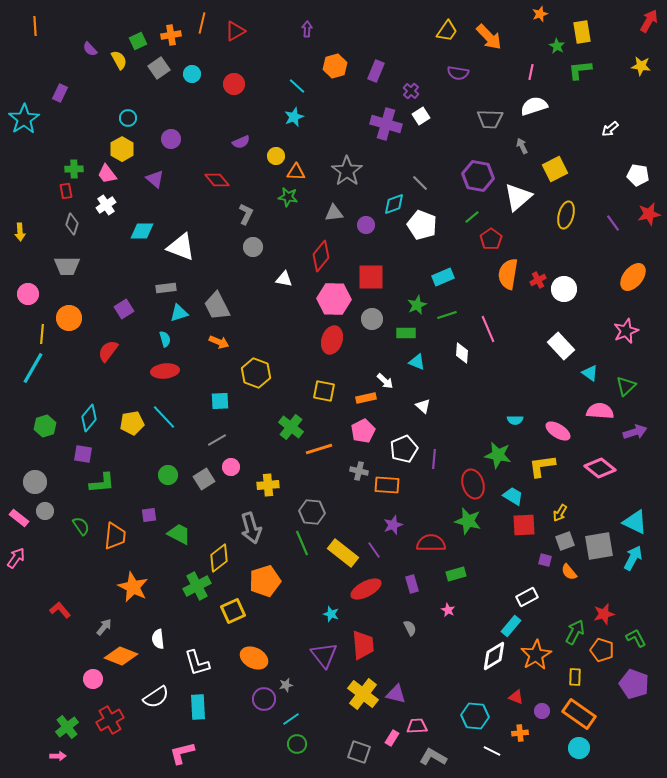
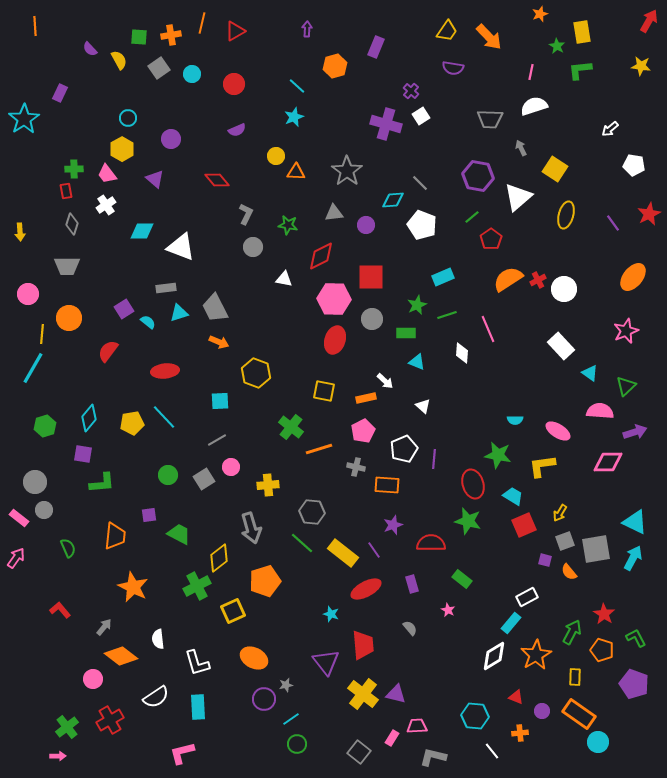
green square at (138, 41): moved 1 px right, 4 px up; rotated 30 degrees clockwise
purple rectangle at (376, 71): moved 24 px up
purple semicircle at (458, 73): moved 5 px left, 5 px up
purple semicircle at (241, 142): moved 4 px left, 12 px up
gray arrow at (522, 146): moved 1 px left, 2 px down
yellow square at (555, 169): rotated 30 degrees counterclockwise
white pentagon at (638, 175): moved 4 px left, 10 px up
green star at (288, 197): moved 28 px down
cyan diamond at (394, 204): moved 1 px left, 4 px up; rotated 15 degrees clockwise
red star at (649, 214): rotated 15 degrees counterclockwise
red diamond at (321, 256): rotated 24 degrees clockwise
orange semicircle at (508, 274): moved 5 px down; rotated 48 degrees clockwise
gray trapezoid at (217, 306): moved 2 px left, 2 px down
cyan semicircle at (165, 339): moved 17 px left, 17 px up; rotated 35 degrees counterclockwise
red ellipse at (332, 340): moved 3 px right
pink diamond at (600, 468): moved 8 px right, 6 px up; rotated 40 degrees counterclockwise
gray cross at (359, 471): moved 3 px left, 4 px up
gray circle at (45, 511): moved 1 px left, 1 px up
red square at (524, 525): rotated 20 degrees counterclockwise
green semicircle at (81, 526): moved 13 px left, 22 px down; rotated 12 degrees clockwise
green line at (302, 543): rotated 25 degrees counterclockwise
gray square at (599, 546): moved 3 px left, 3 px down
green rectangle at (456, 574): moved 6 px right, 5 px down; rotated 54 degrees clockwise
red star at (604, 614): rotated 25 degrees counterclockwise
cyan rectangle at (511, 626): moved 3 px up
gray semicircle at (410, 628): rotated 14 degrees counterclockwise
green arrow at (575, 632): moved 3 px left
purple triangle at (324, 655): moved 2 px right, 7 px down
orange diamond at (121, 656): rotated 16 degrees clockwise
cyan circle at (579, 748): moved 19 px right, 6 px up
white line at (492, 751): rotated 24 degrees clockwise
gray square at (359, 752): rotated 20 degrees clockwise
gray L-shape at (433, 757): rotated 16 degrees counterclockwise
